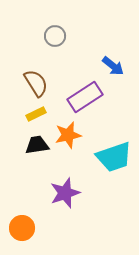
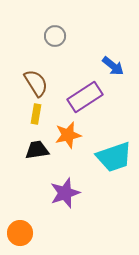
yellow rectangle: rotated 54 degrees counterclockwise
black trapezoid: moved 5 px down
orange circle: moved 2 px left, 5 px down
